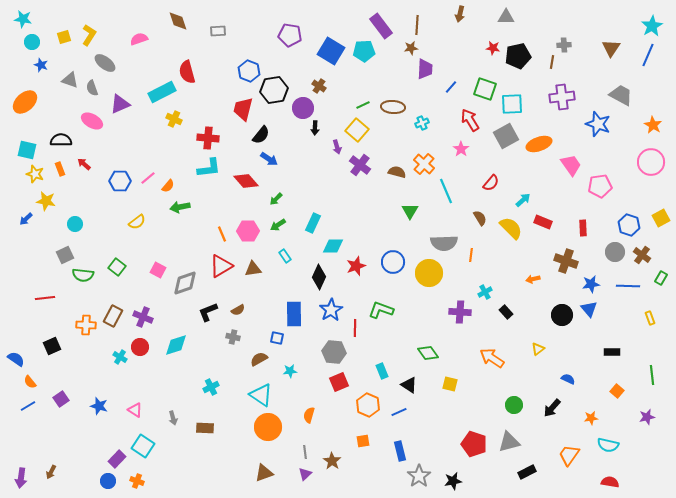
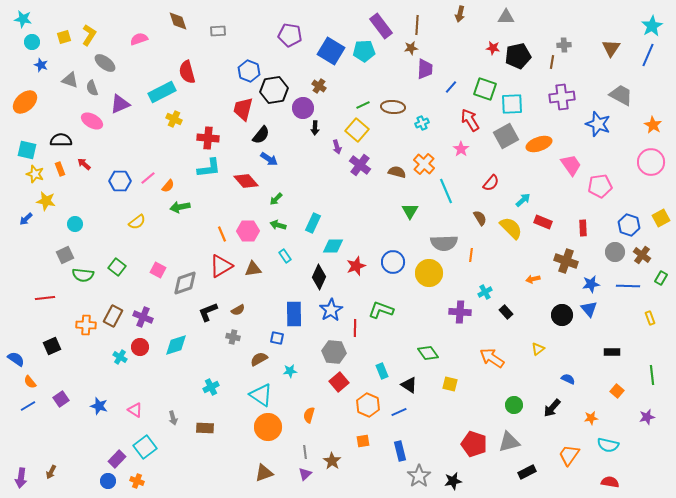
green arrow at (278, 225): rotated 49 degrees clockwise
red square at (339, 382): rotated 18 degrees counterclockwise
cyan square at (143, 446): moved 2 px right, 1 px down; rotated 20 degrees clockwise
